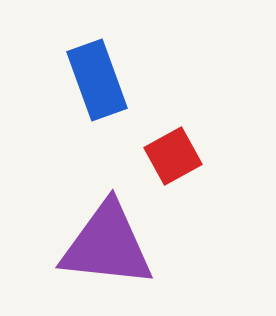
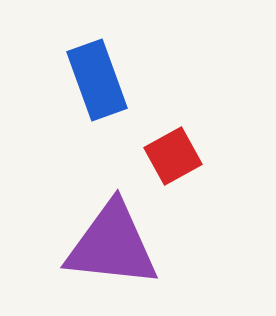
purple triangle: moved 5 px right
